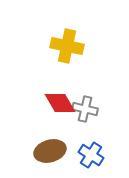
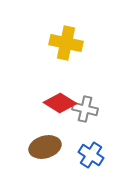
yellow cross: moved 1 px left, 3 px up
red diamond: rotated 28 degrees counterclockwise
brown ellipse: moved 5 px left, 4 px up
